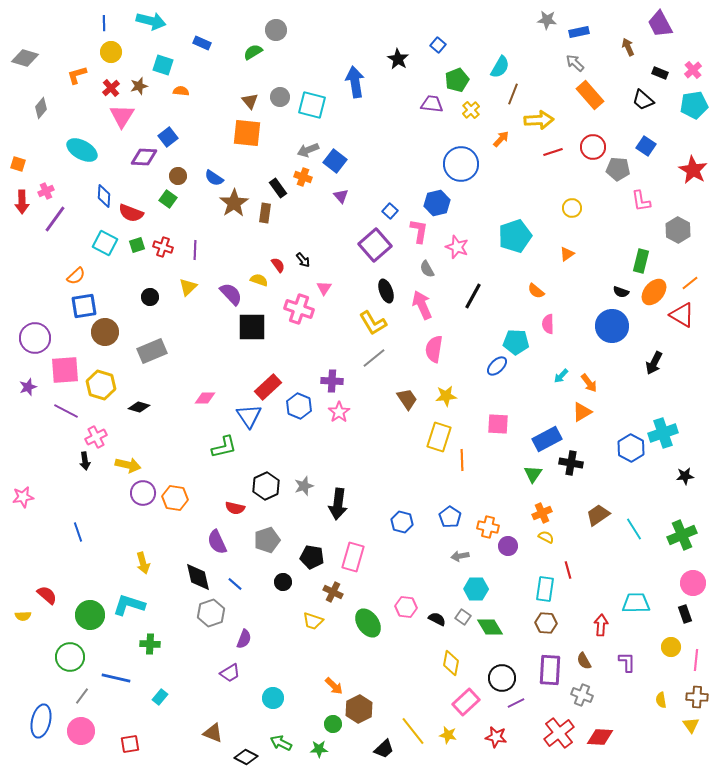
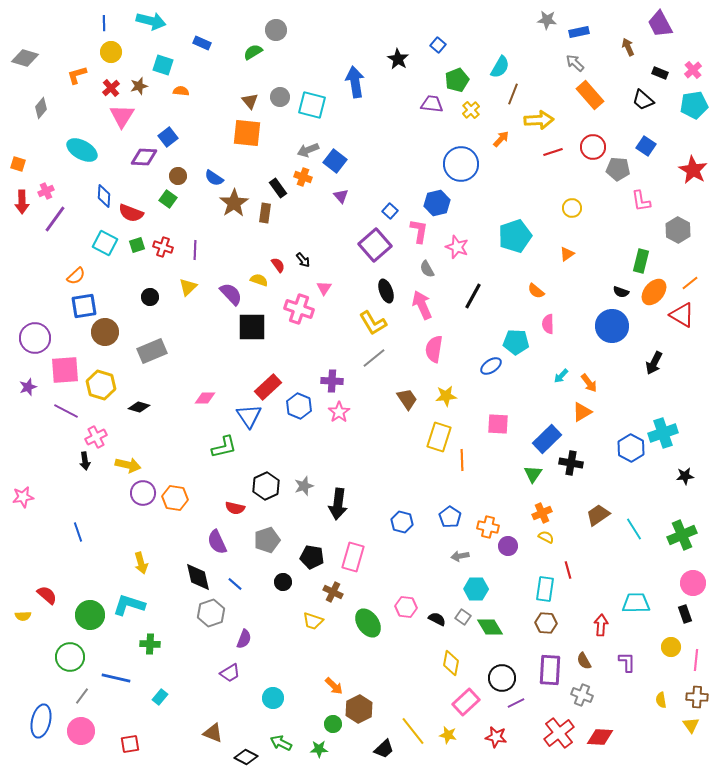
blue ellipse at (497, 366): moved 6 px left; rotated 10 degrees clockwise
blue rectangle at (547, 439): rotated 16 degrees counterclockwise
yellow arrow at (143, 563): moved 2 px left
